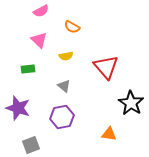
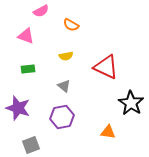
orange semicircle: moved 1 px left, 2 px up
pink triangle: moved 13 px left, 4 px up; rotated 24 degrees counterclockwise
red triangle: rotated 24 degrees counterclockwise
orange triangle: moved 1 px left, 2 px up
